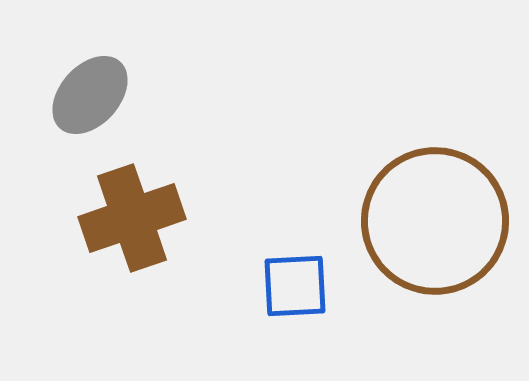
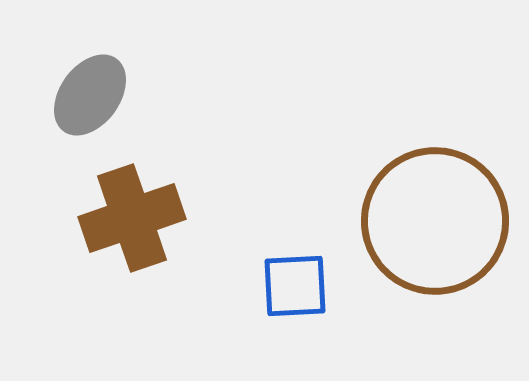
gray ellipse: rotated 6 degrees counterclockwise
